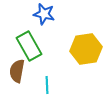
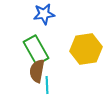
blue star: rotated 20 degrees counterclockwise
green rectangle: moved 7 px right, 4 px down
brown semicircle: moved 20 px right
